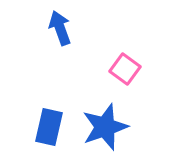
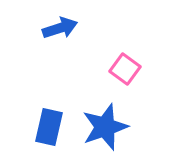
blue arrow: rotated 92 degrees clockwise
